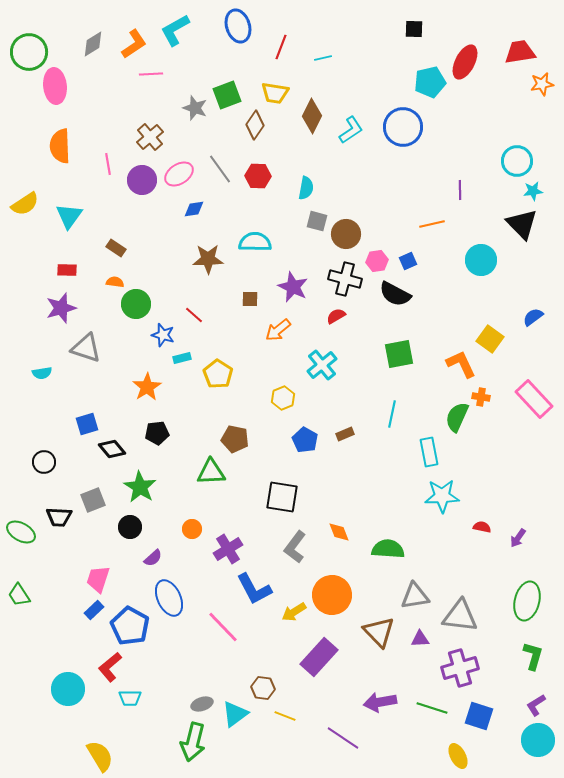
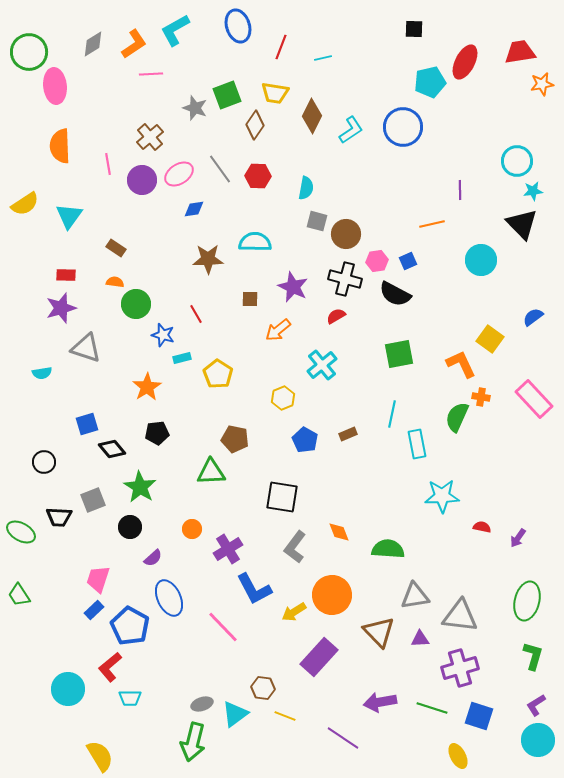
red rectangle at (67, 270): moved 1 px left, 5 px down
red line at (194, 315): moved 2 px right, 1 px up; rotated 18 degrees clockwise
brown rectangle at (345, 434): moved 3 px right
cyan rectangle at (429, 452): moved 12 px left, 8 px up
